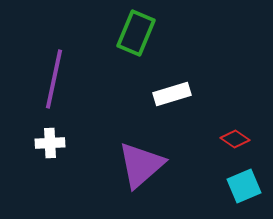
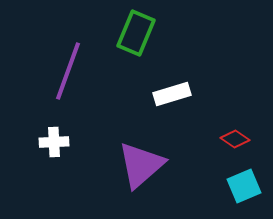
purple line: moved 14 px right, 8 px up; rotated 8 degrees clockwise
white cross: moved 4 px right, 1 px up
